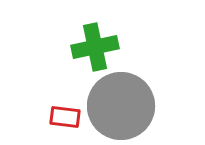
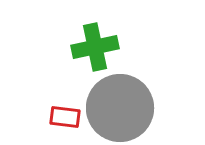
gray circle: moved 1 px left, 2 px down
